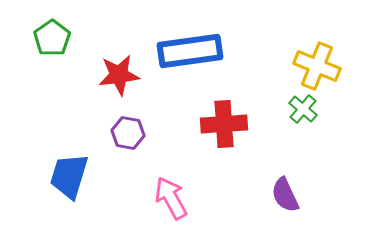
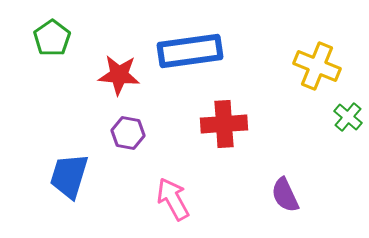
red star: rotated 12 degrees clockwise
green cross: moved 45 px right, 8 px down
pink arrow: moved 2 px right, 1 px down
